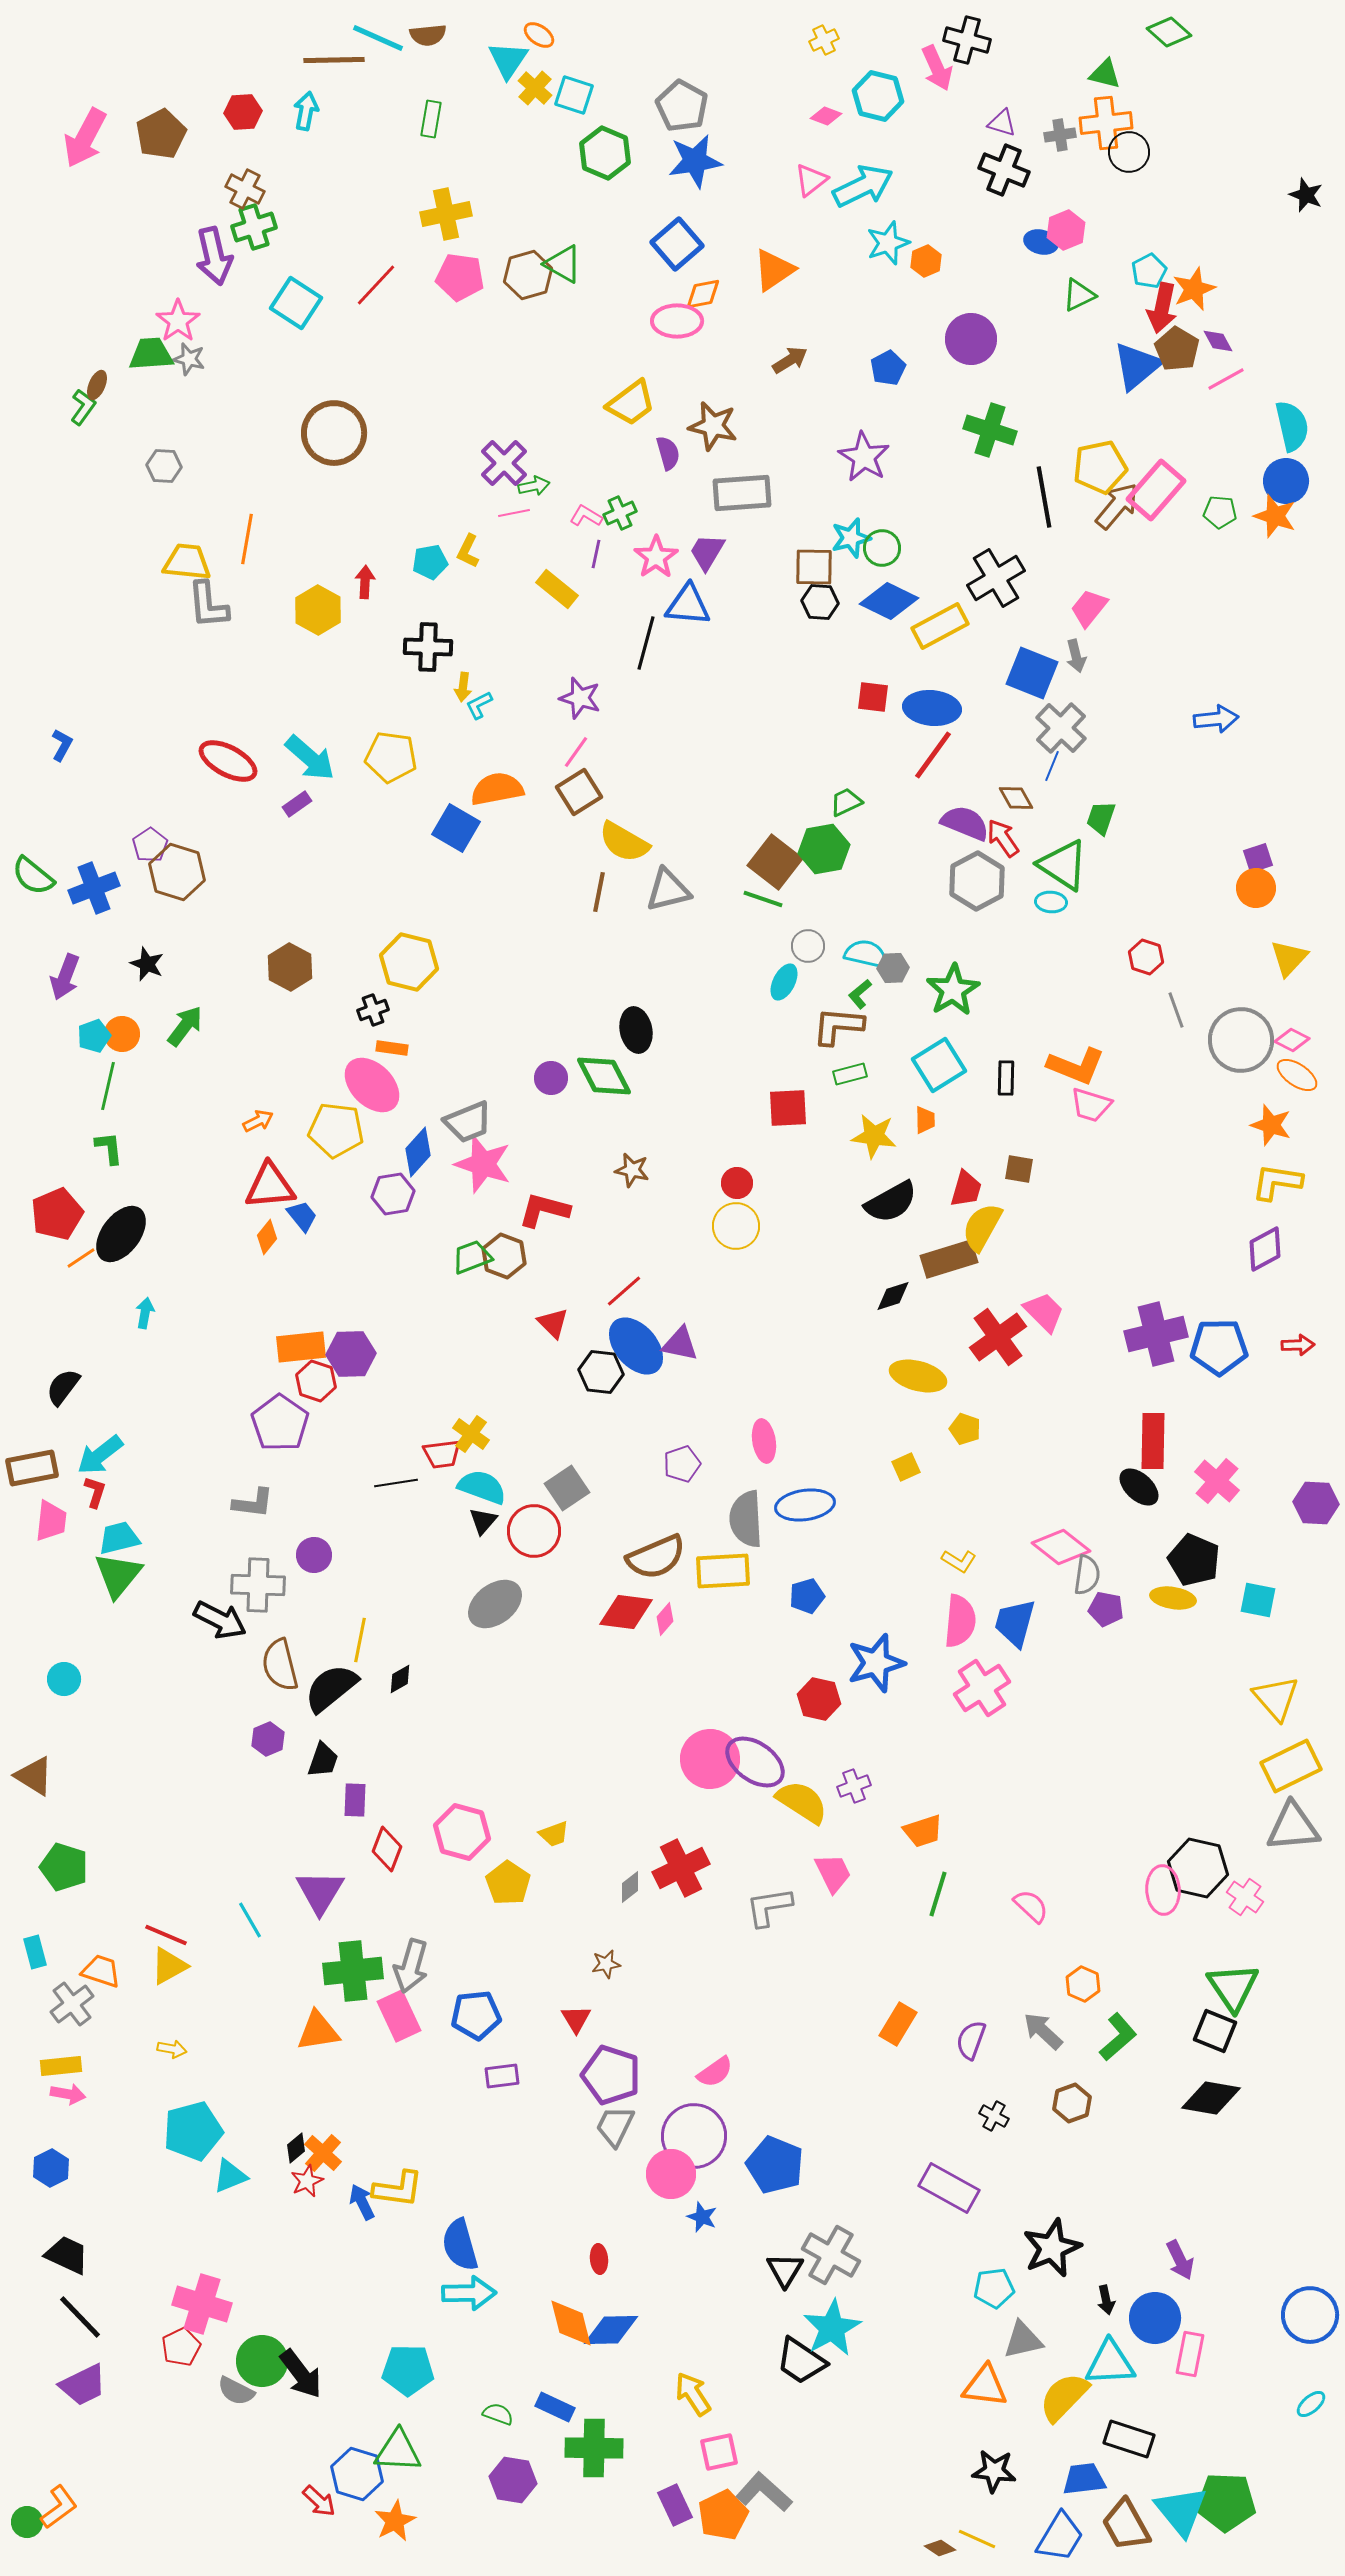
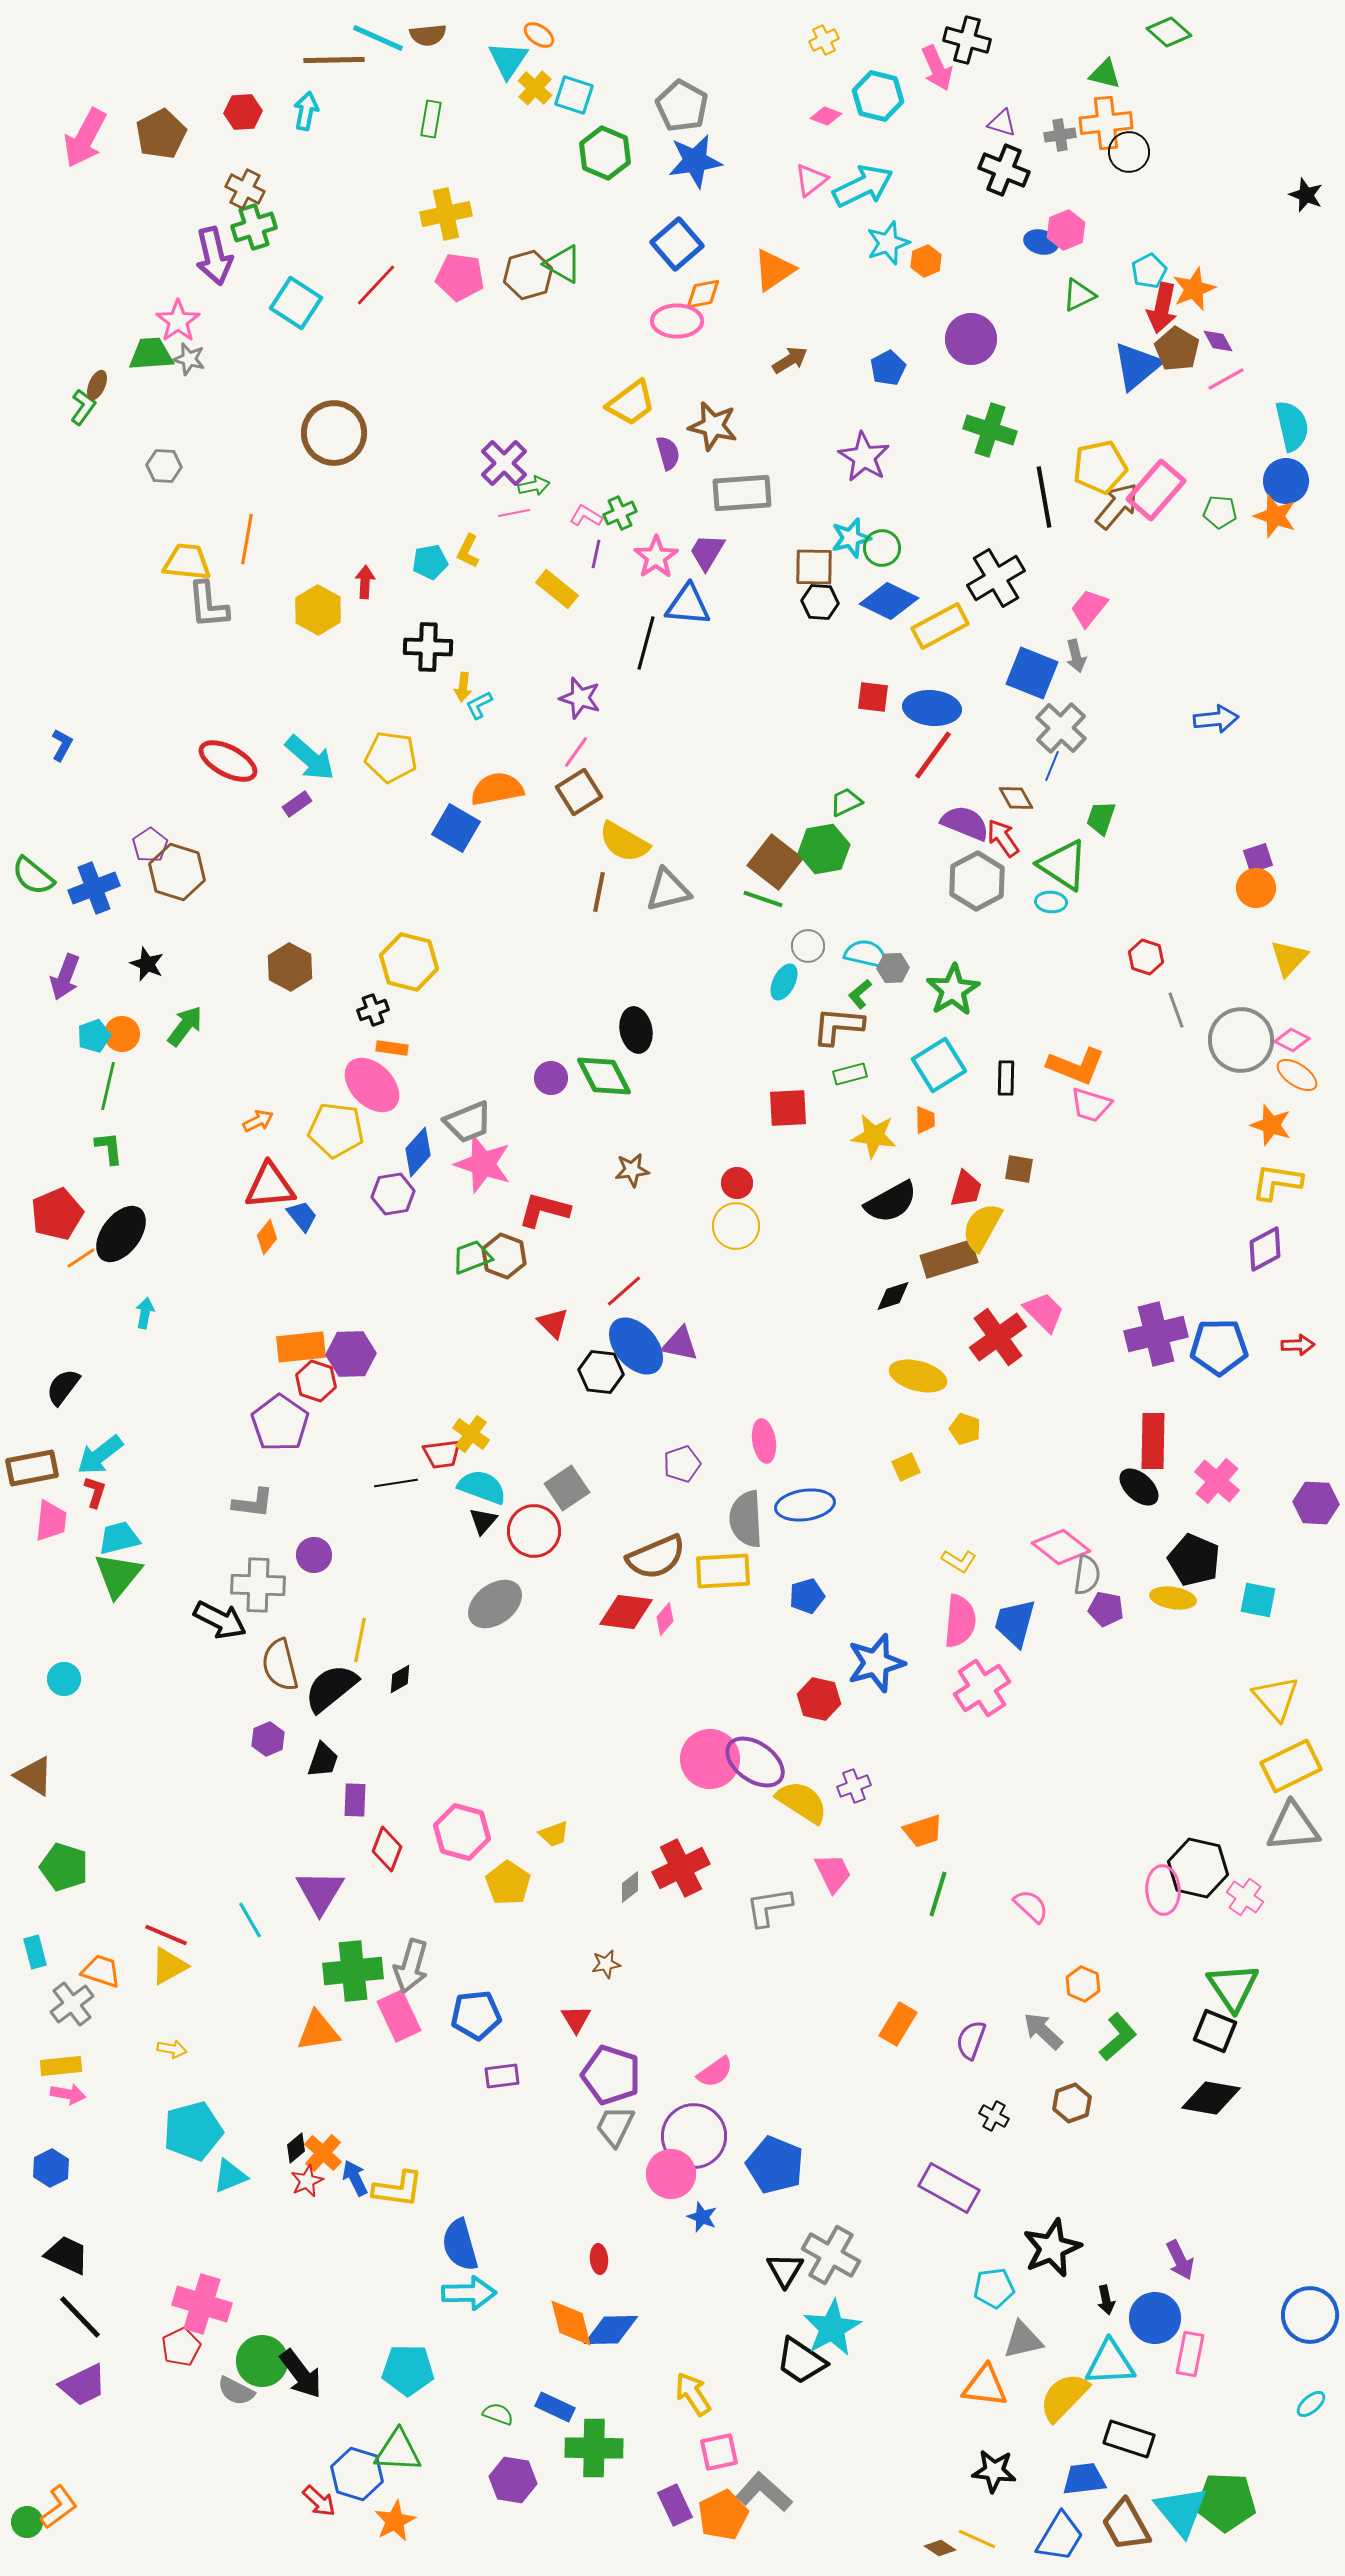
brown star at (632, 1170): rotated 20 degrees counterclockwise
blue arrow at (362, 2202): moved 7 px left, 24 px up
